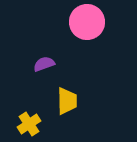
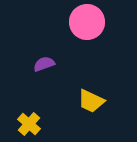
yellow trapezoid: moved 24 px right; rotated 116 degrees clockwise
yellow cross: rotated 15 degrees counterclockwise
